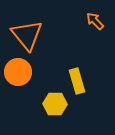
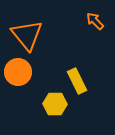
yellow rectangle: rotated 10 degrees counterclockwise
